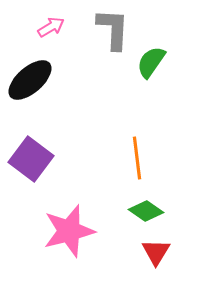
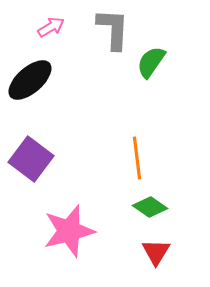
green diamond: moved 4 px right, 4 px up
